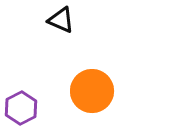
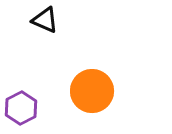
black triangle: moved 16 px left
